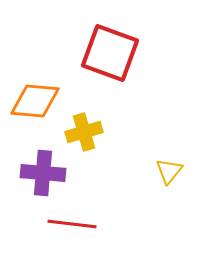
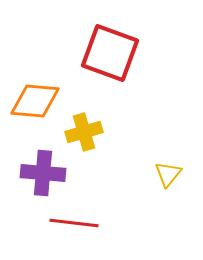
yellow triangle: moved 1 px left, 3 px down
red line: moved 2 px right, 1 px up
